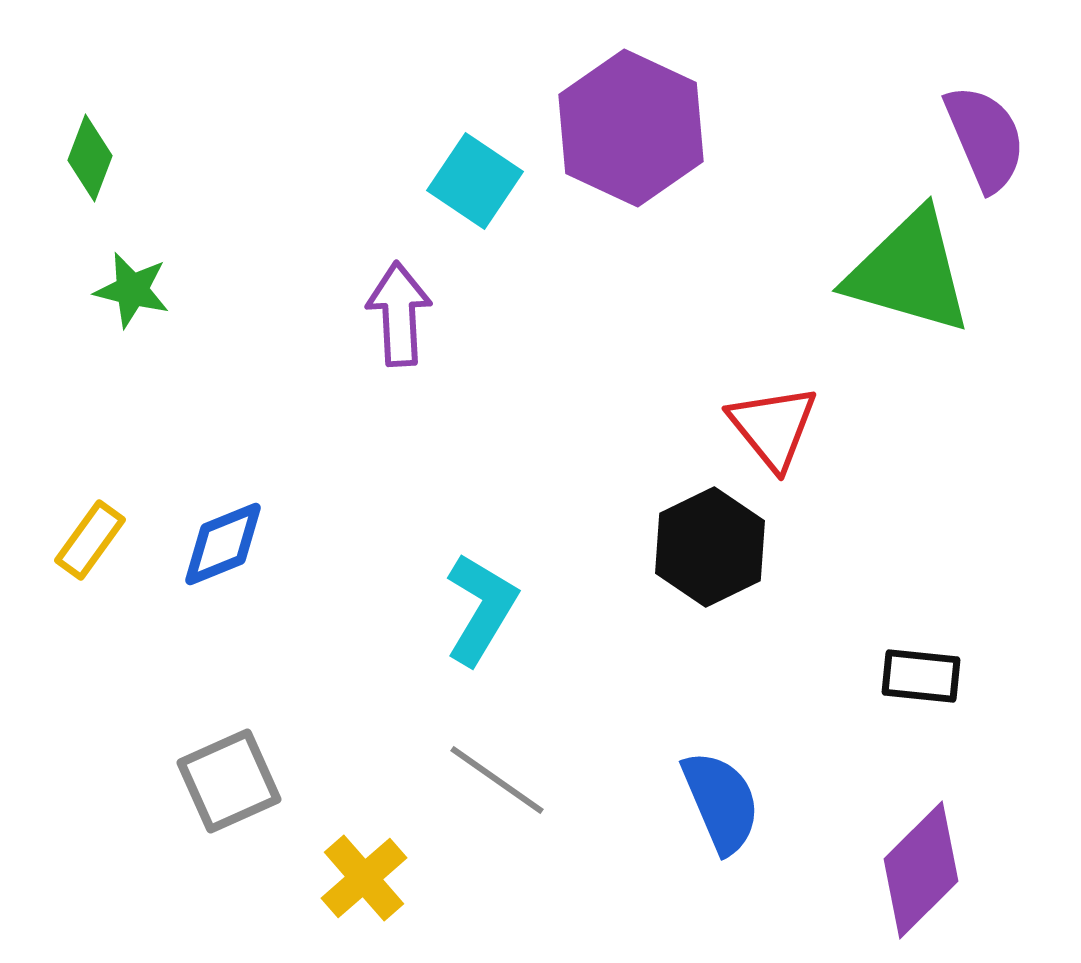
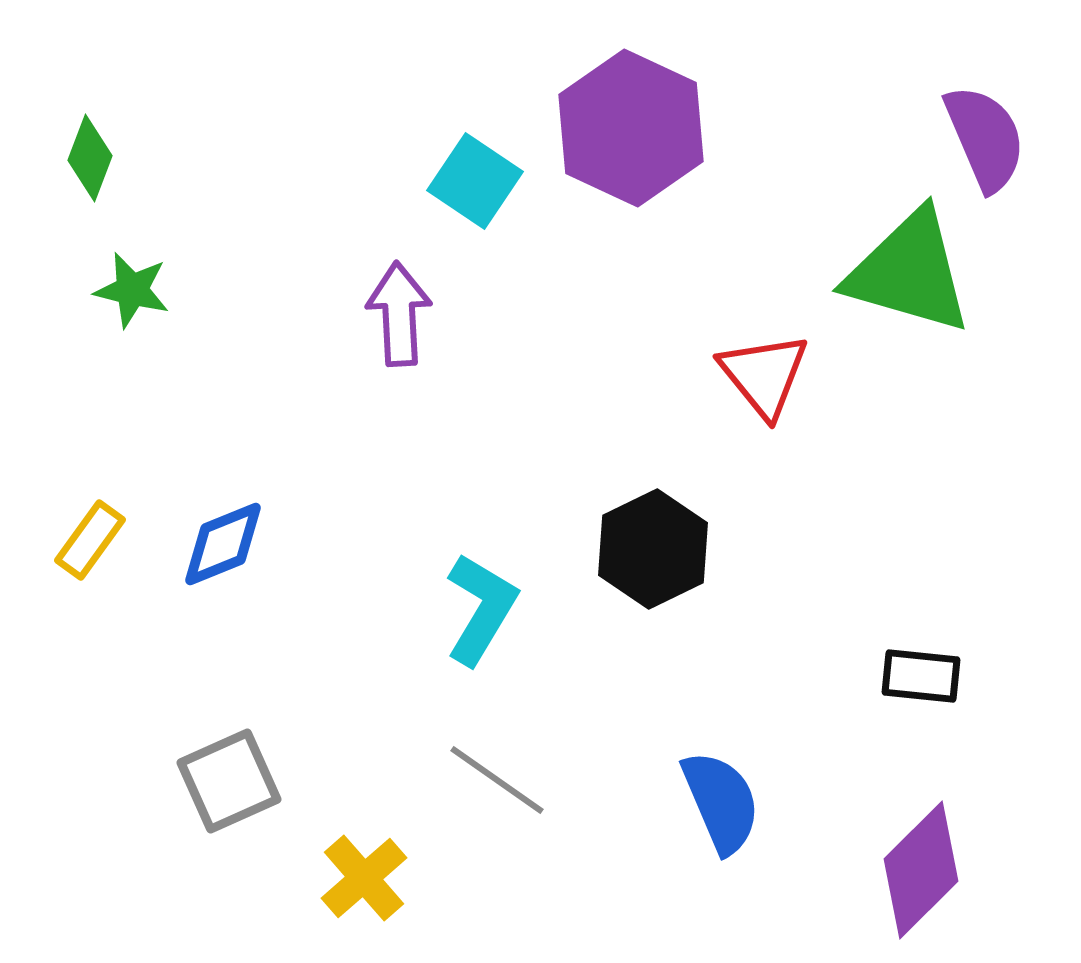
red triangle: moved 9 px left, 52 px up
black hexagon: moved 57 px left, 2 px down
